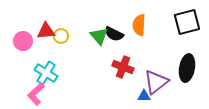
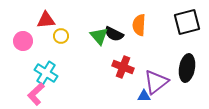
red triangle: moved 11 px up
